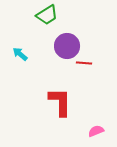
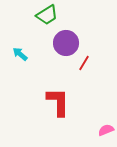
purple circle: moved 1 px left, 3 px up
red line: rotated 63 degrees counterclockwise
red L-shape: moved 2 px left
pink semicircle: moved 10 px right, 1 px up
